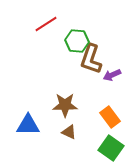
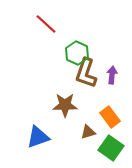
red line: rotated 75 degrees clockwise
green hexagon: moved 12 px down; rotated 20 degrees clockwise
brown L-shape: moved 5 px left, 14 px down
purple arrow: rotated 120 degrees clockwise
blue triangle: moved 10 px right, 12 px down; rotated 20 degrees counterclockwise
brown triangle: moved 19 px right; rotated 42 degrees counterclockwise
